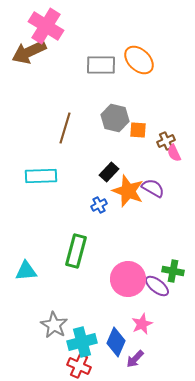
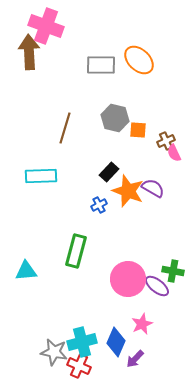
pink cross: rotated 12 degrees counterclockwise
brown arrow: rotated 112 degrees clockwise
gray star: moved 27 px down; rotated 20 degrees counterclockwise
